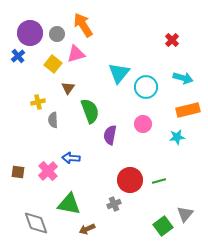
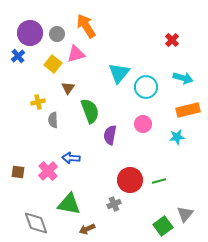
orange arrow: moved 3 px right, 1 px down
